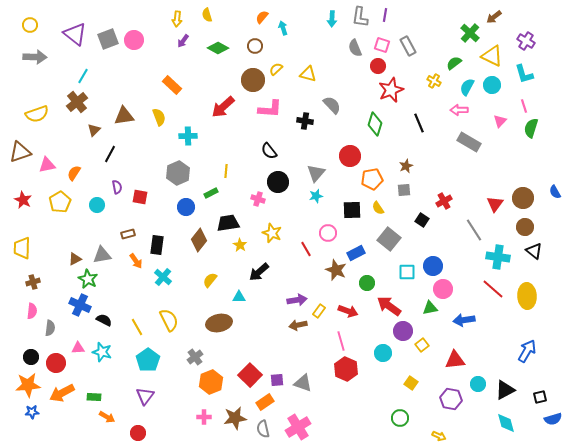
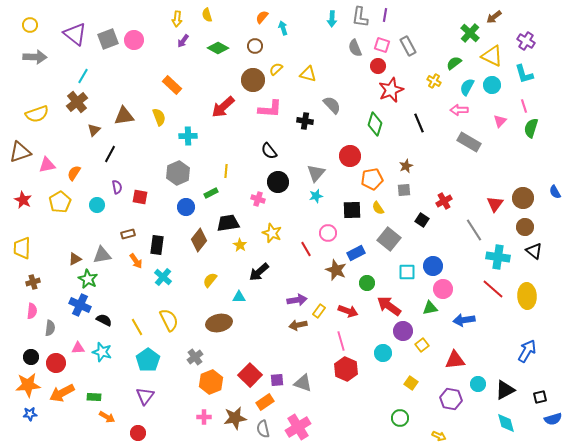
blue star at (32, 412): moved 2 px left, 2 px down
